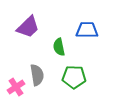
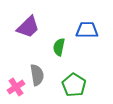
green semicircle: rotated 24 degrees clockwise
green pentagon: moved 8 px down; rotated 30 degrees clockwise
